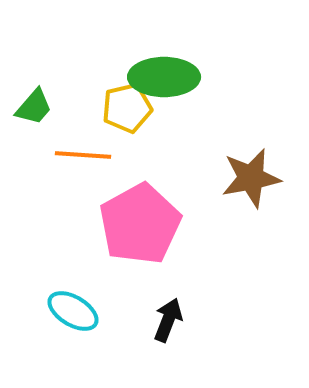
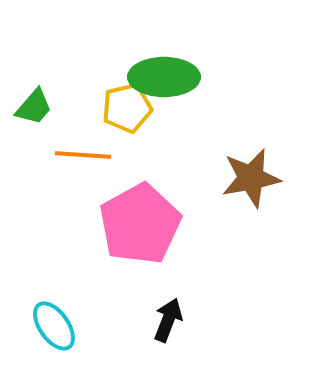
cyan ellipse: moved 19 px left, 15 px down; rotated 24 degrees clockwise
